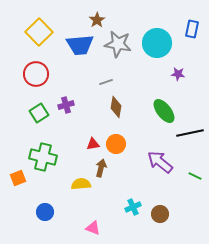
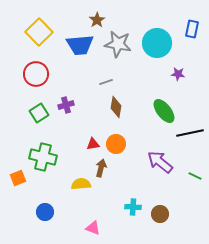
cyan cross: rotated 28 degrees clockwise
